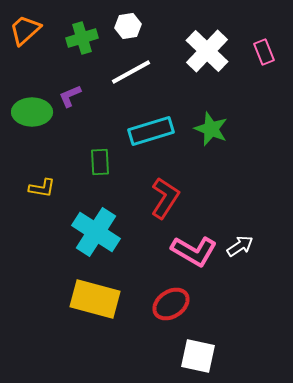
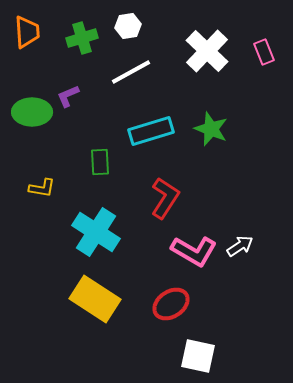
orange trapezoid: moved 2 px right, 2 px down; rotated 128 degrees clockwise
purple L-shape: moved 2 px left
yellow rectangle: rotated 18 degrees clockwise
